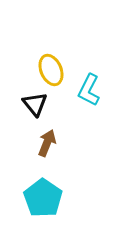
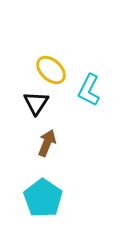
yellow ellipse: rotated 24 degrees counterclockwise
black triangle: moved 1 px right, 1 px up; rotated 12 degrees clockwise
